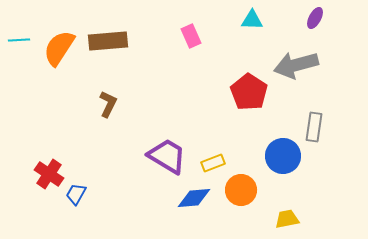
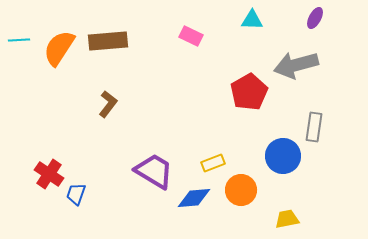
pink rectangle: rotated 40 degrees counterclockwise
red pentagon: rotated 9 degrees clockwise
brown L-shape: rotated 12 degrees clockwise
purple trapezoid: moved 13 px left, 15 px down
blue trapezoid: rotated 10 degrees counterclockwise
